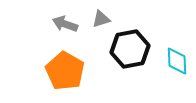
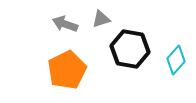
black hexagon: rotated 21 degrees clockwise
cyan diamond: moved 1 px left, 1 px up; rotated 44 degrees clockwise
orange pentagon: moved 2 px right, 1 px up; rotated 15 degrees clockwise
